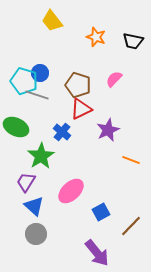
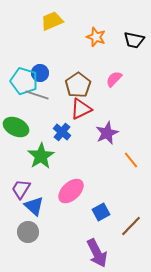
yellow trapezoid: rotated 105 degrees clockwise
black trapezoid: moved 1 px right, 1 px up
brown pentagon: rotated 20 degrees clockwise
purple star: moved 1 px left, 3 px down
orange line: rotated 30 degrees clockwise
purple trapezoid: moved 5 px left, 7 px down
gray circle: moved 8 px left, 2 px up
purple arrow: rotated 12 degrees clockwise
